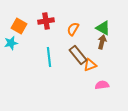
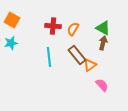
red cross: moved 7 px right, 5 px down; rotated 14 degrees clockwise
orange square: moved 7 px left, 6 px up
brown arrow: moved 1 px right, 1 px down
brown rectangle: moved 1 px left
orange triangle: rotated 16 degrees counterclockwise
pink semicircle: rotated 56 degrees clockwise
